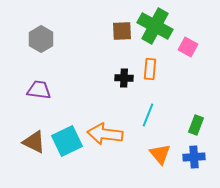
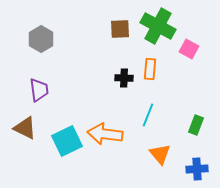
green cross: moved 3 px right
brown square: moved 2 px left, 2 px up
pink square: moved 1 px right, 2 px down
purple trapezoid: rotated 75 degrees clockwise
brown triangle: moved 9 px left, 14 px up
blue cross: moved 3 px right, 12 px down
